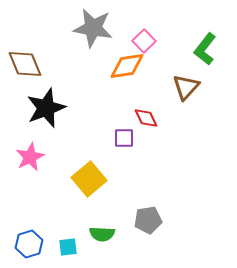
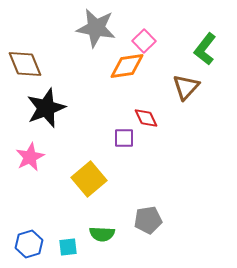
gray star: moved 3 px right
